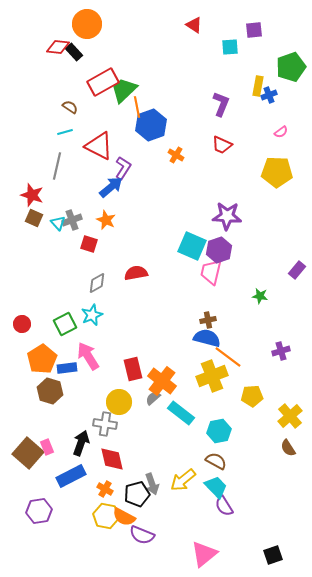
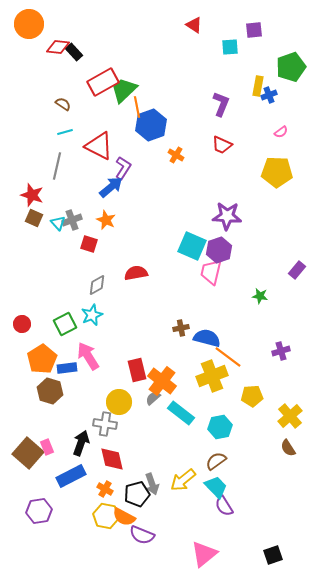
orange circle at (87, 24): moved 58 px left
brown semicircle at (70, 107): moved 7 px left, 3 px up
gray diamond at (97, 283): moved 2 px down
brown cross at (208, 320): moved 27 px left, 8 px down
red rectangle at (133, 369): moved 4 px right, 1 px down
cyan hexagon at (219, 431): moved 1 px right, 4 px up
brown semicircle at (216, 461): rotated 65 degrees counterclockwise
